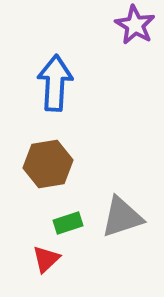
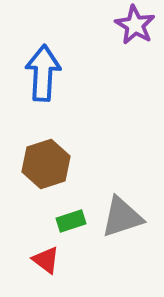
blue arrow: moved 12 px left, 10 px up
brown hexagon: moved 2 px left; rotated 9 degrees counterclockwise
green rectangle: moved 3 px right, 2 px up
red triangle: moved 1 px down; rotated 40 degrees counterclockwise
